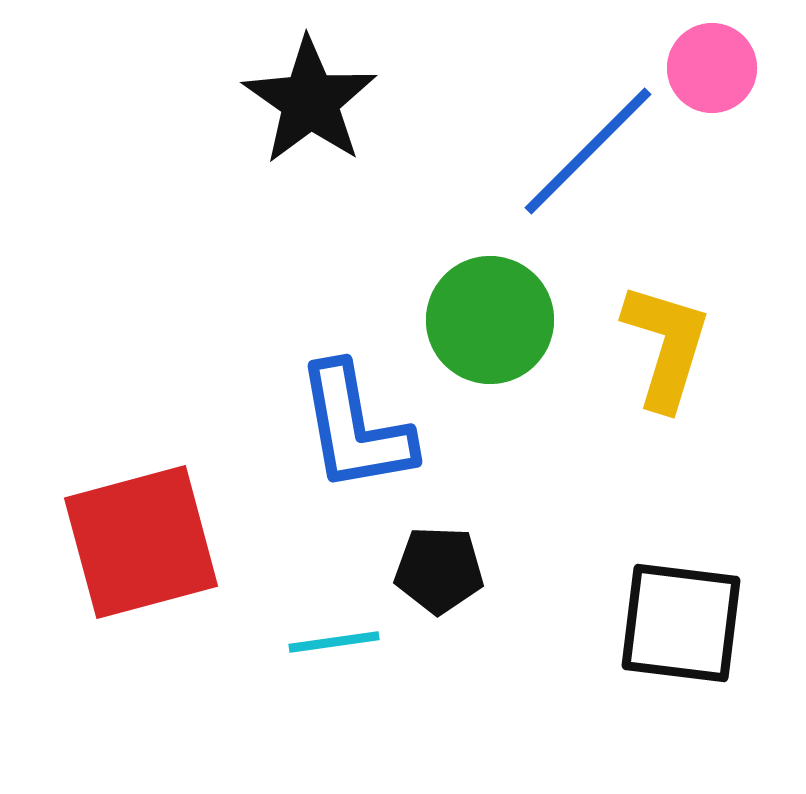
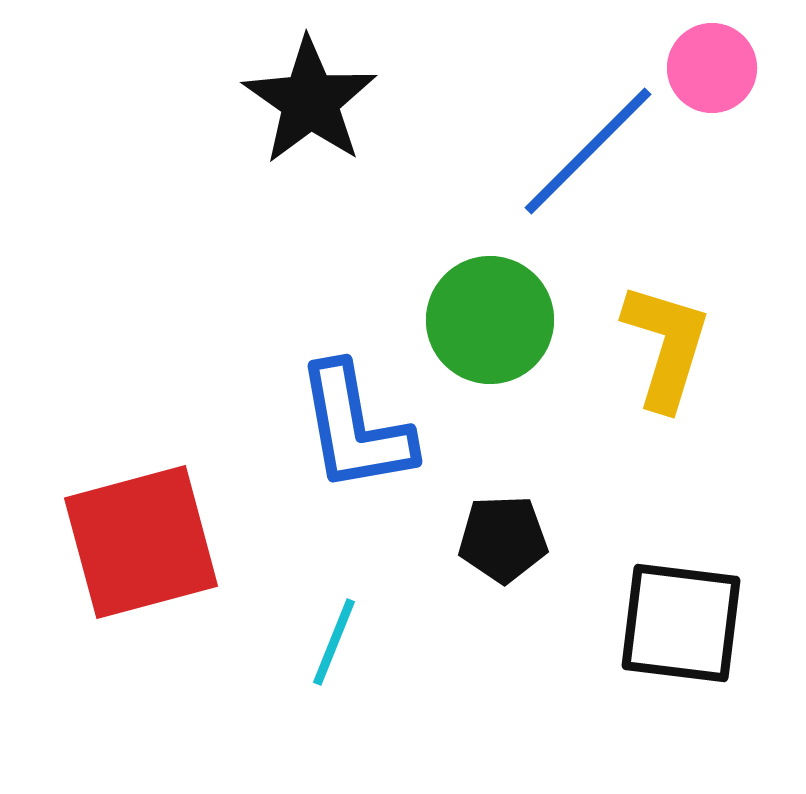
black pentagon: moved 64 px right, 31 px up; rotated 4 degrees counterclockwise
cyan line: rotated 60 degrees counterclockwise
